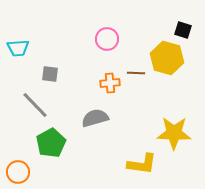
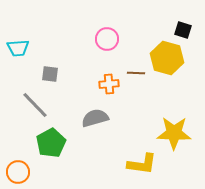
orange cross: moved 1 px left, 1 px down
